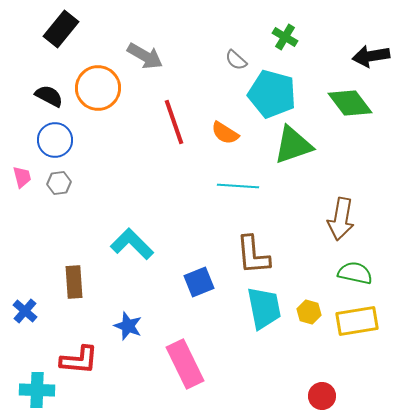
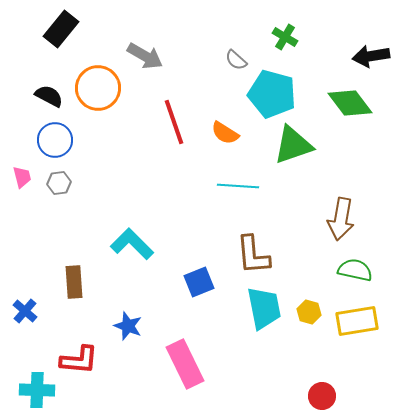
green semicircle: moved 3 px up
